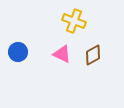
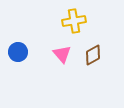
yellow cross: rotated 30 degrees counterclockwise
pink triangle: rotated 24 degrees clockwise
